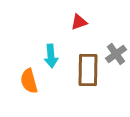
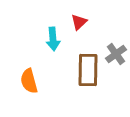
red triangle: rotated 24 degrees counterclockwise
cyan arrow: moved 2 px right, 17 px up
